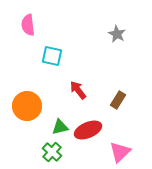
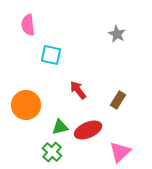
cyan square: moved 1 px left, 1 px up
orange circle: moved 1 px left, 1 px up
